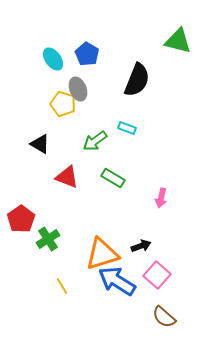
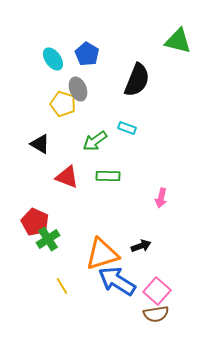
green rectangle: moved 5 px left, 2 px up; rotated 30 degrees counterclockwise
red pentagon: moved 14 px right, 3 px down; rotated 12 degrees counterclockwise
pink square: moved 16 px down
brown semicircle: moved 8 px left, 3 px up; rotated 50 degrees counterclockwise
